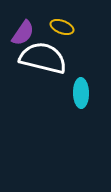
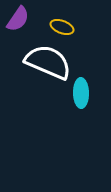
purple semicircle: moved 5 px left, 14 px up
white semicircle: moved 5 px right, 4 px down; rotated 9 degrees clockwise
